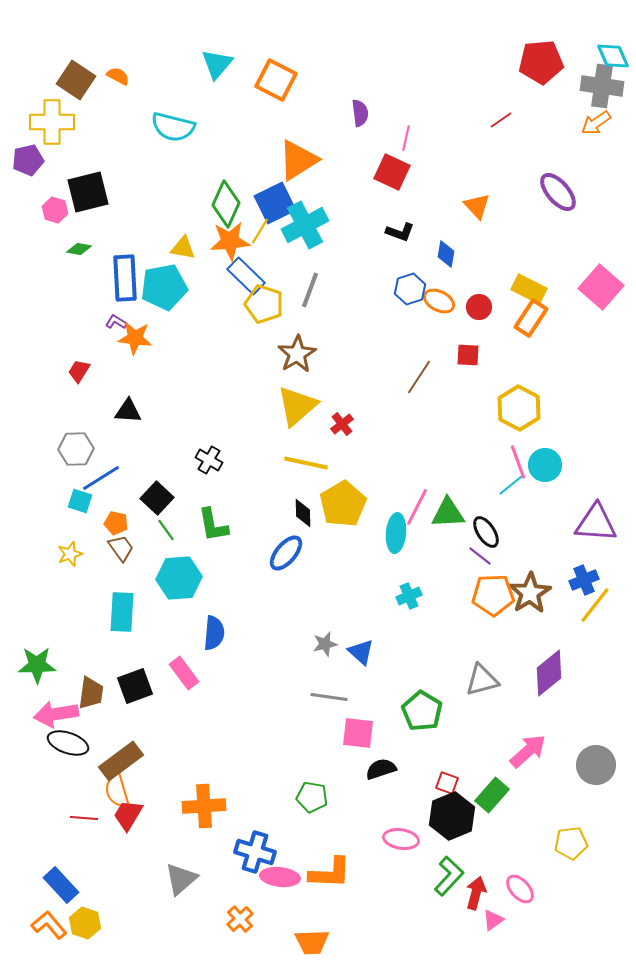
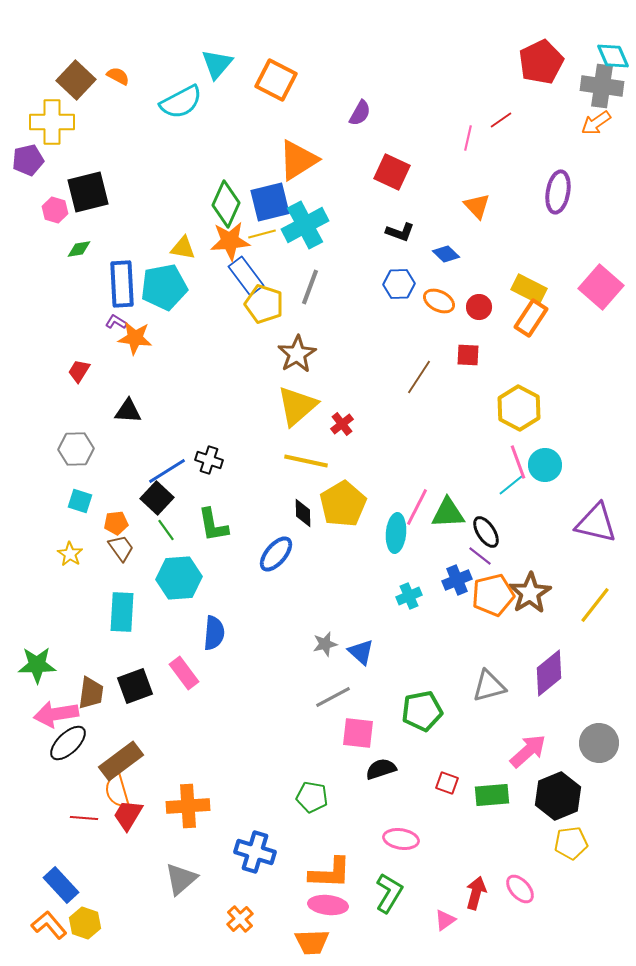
red pentagon at (541, 62): rotated 21 degrees counterclockwise
brown square at (76, 80): rotated 9 degrees clockwise
purple semicircle at (360, 113): rotated 36 degrees clockwise
cyan semicircle at (173, 127): moved 8 px right, 25 px up; rotated 42 degrees counterclockwise
pink line at (406, 138): moved 62 px right
purple ellipse at (558, 192): rotated 51 degrees clockwise
blue square at (275, 203): moved 5 px left, 1 px up; rotated 12 degrees clockwise
yellow line at (260, 231): moved 2 px right, 3 px down; rotated 44 degrees clockwise
green diamond at (79, 249): rotated 20 degrees counterclockwise
blue diamond at (446, 254): rotated 56 degrees counterclockwise
blue rectangle at (246, 276): rotated 9 degrees clockwise
blue rectangle at (125, 278): moved 3 px left, 6 px down
blue hexagon at (410, 289): moved 11 px left, 5 px up; rotated 16 degrees clockwise
gray line at (310, 290): moved 3 px up
black cross at (209, 460): rotated 12 degrees counterclockwise
yellow line at (306, 463): moved 2 px up
blue line at (101, 478): moved 66 px right, 7 px up
orange pentagon at (116, 523): rotated 20 degrees counterclockwise
purple triangle at (596, 523): rotated 9 degrees clockwise
blue ellipse at (286, 553): moved 10 px left, 1 px down
yellow star at (70, 554): rotated 20 degrees counterclockwise
blue cross at (584, 580): moved 127 px left
orange pentagon at (493, 595): rotated 12 degrees counterclockwise
gray triangle at (482, 680): moved 7 px right, 6 px down
gray line at (329, 697): moved 4 px right; rotated 36 degrees counterclockwise
green pentagon at (422, 711): rotated 30 degrees clockwise
black ellipse at (68, 743): rotated 63 degrees counterclockwise
gray circle at (596, 765): moved 3 px right, 22 px up
green rectangle at (492, 795): rotated 44 degrees clockwise
orange cross at (204, 806): moved 16 px left
black hexagon at (452, 816): moved 106 px right, 20 px up
green L-shape at (449, 876): moved 60 px left, 17 px down; rotated 12 degrees counterclockwise
pink ellipse at (280, 877): moved 48 px right, 28 px down
pink triangle at (493, 920): moved 48 px left
